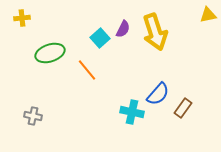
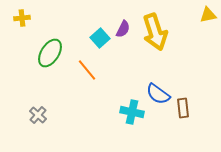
green ellipse: rotated 40 degrees counterclockwise
blue semicircle: rotated 85 degrees clockwise
brown rectangle: rotated 42 degrees counterclockwise
gray cross: moved 5 px right, 1 px up; rotated 30 degrees clockwise
